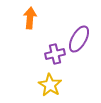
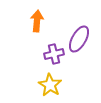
orange arrow: moved 7 px right, 3 px down
purple cross: moved 1 px left
